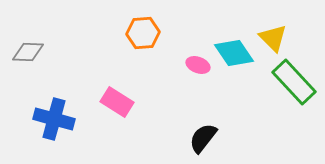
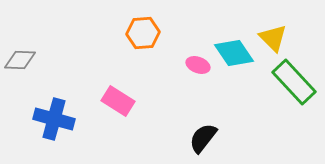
gray diamond: moved 8 px left, 8 px down
pink rectangle: moved 1 px right, 1 px up
